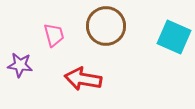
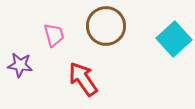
cyan square: moved 2 px down; rotated 24 degrees clockwise
red arrow: rotated 45 degrees clockwise
